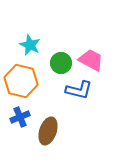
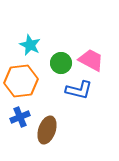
orange hexagon: rotated 20 degrees counterclockwise
brown ellipse: moved 1 px left, 1 px up
